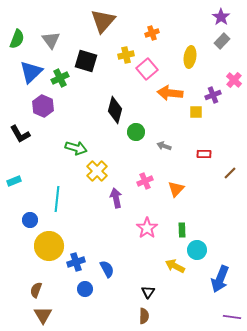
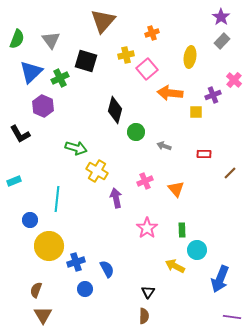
yellow cross at (97, 171): rotated 15 degrees counterclockwise
orange triangle at (176, 189): rotated 24 degrees counterclockwise
